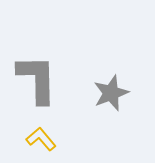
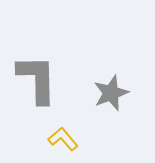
yellow L-shape: moved 22 px right
